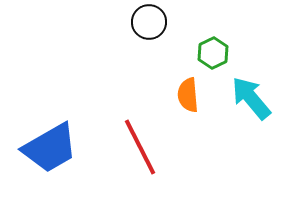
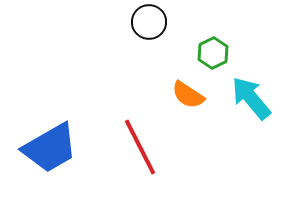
orange semicircle: rotated 52 degrees counterclockwise
